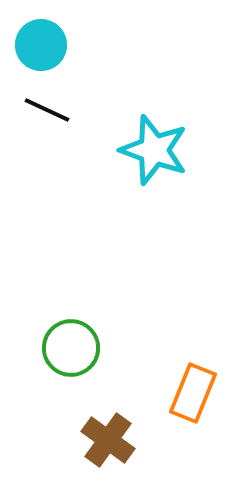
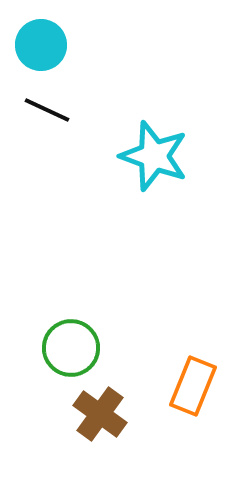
cyan star: moved 6 px down
orange rectangle: moved 7 px up
brown cross: moved 8 px left, 26 px up
